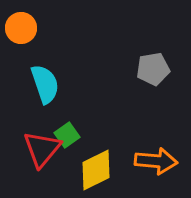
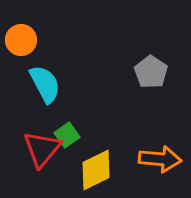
orange circle: moved 12 px down
gray pentagon: moved 2 px left, 3 px down; rotated 28 degrees counterclockwise
cyan semicircle: rotated 9 degrees counterclockwise
orange arrow: moved 4 px right, 2 px up
